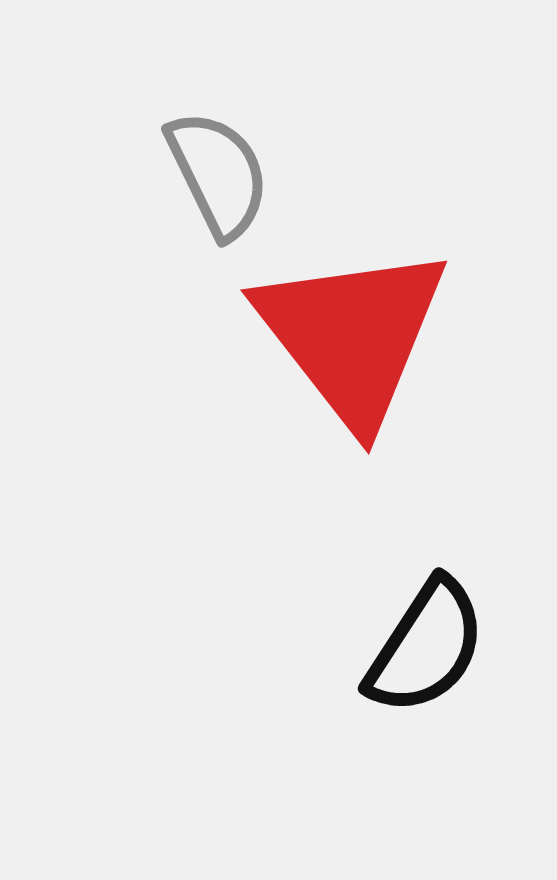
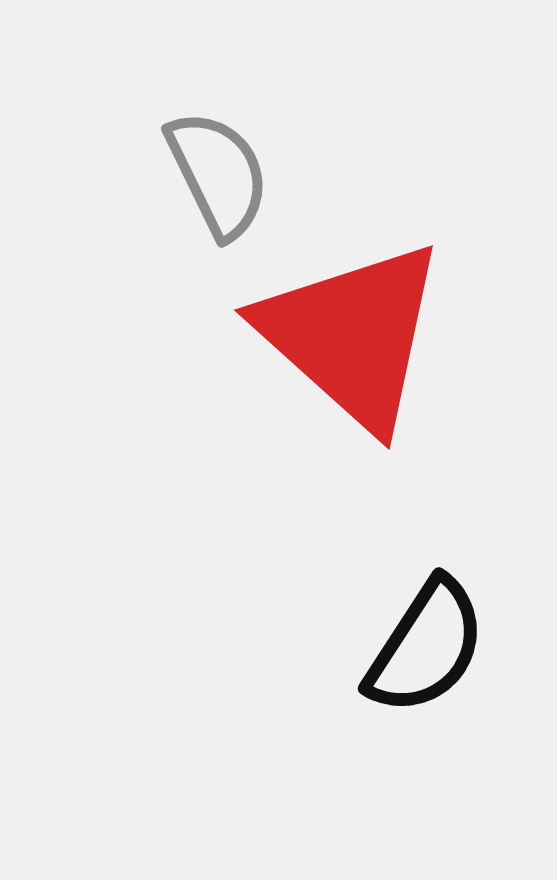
red triangle: rotated 10 degrees counterclockwise
